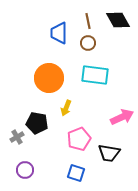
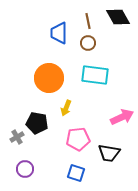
black diamond: moved 3 px up
pink pentagon: moved 1 px left; rotated 15 degrees clockwise
purple circle: moved 1 px up
